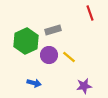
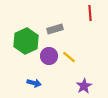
red line: rotated 14 degrees clockwise
gray rectangle: moved 2 px right, 1 px up
purple circle: moved 1 px down
purple star: rotated 21 degrees counterclockwise
